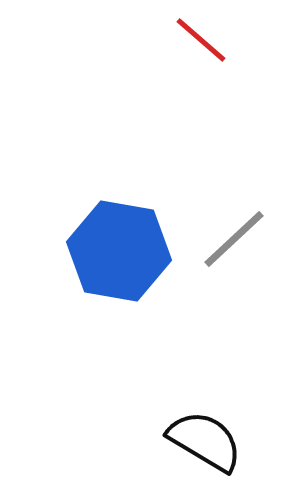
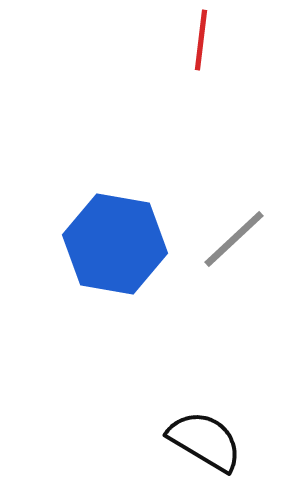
red line: rotated 56 degrees clockwise
blue hexagon: moved 4 px left, 7 px up
